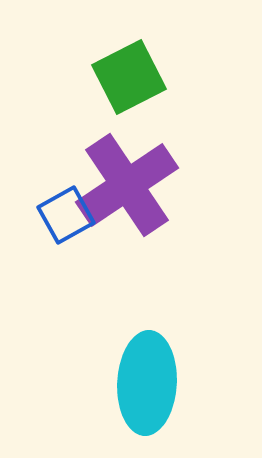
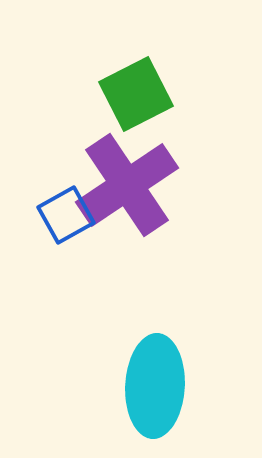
green square: moved 7 px right, 17 px down
cyan ellipse: moved 8 px right, 3 px down
